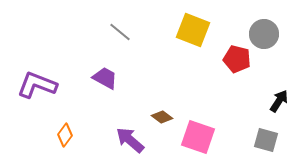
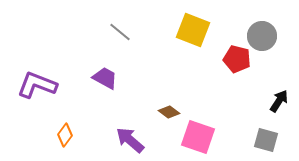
gray circle: moved 2 px left, 2 px down
brown diamond: moved 7 px right, 5 px up
